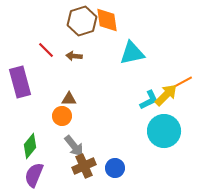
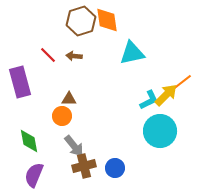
brown hexagon: moved 1 px left
red line: moved 2 px right, 5 px down
orange line: rotated 10 degrees counterclockwise
cyan circle: moved 4 px left
green diamond: moved 1 px left, 5 px up; rotated 50 degrees counterclockwise
brown cross: rotated 10 degrees clockwise
